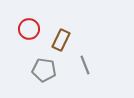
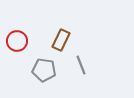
red circle: moved 12 px left, 12 px down
gray line: moved 4 px left
